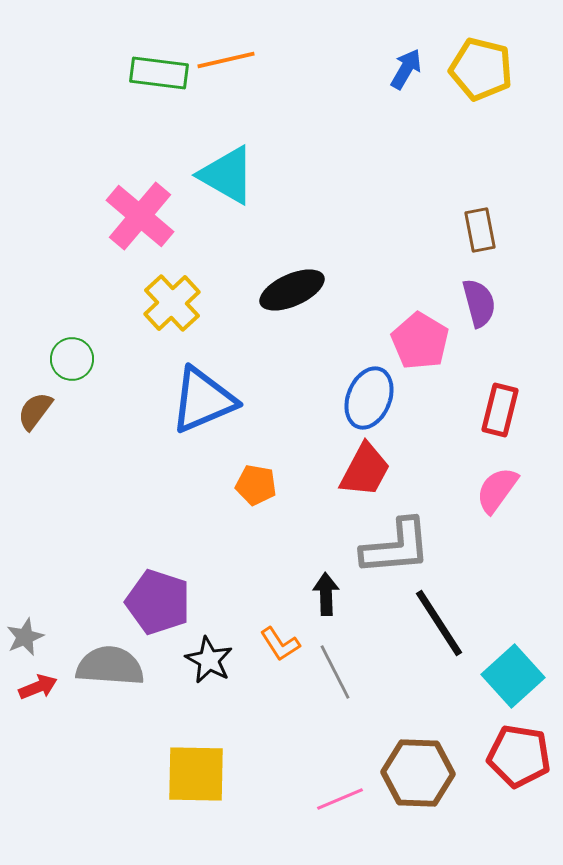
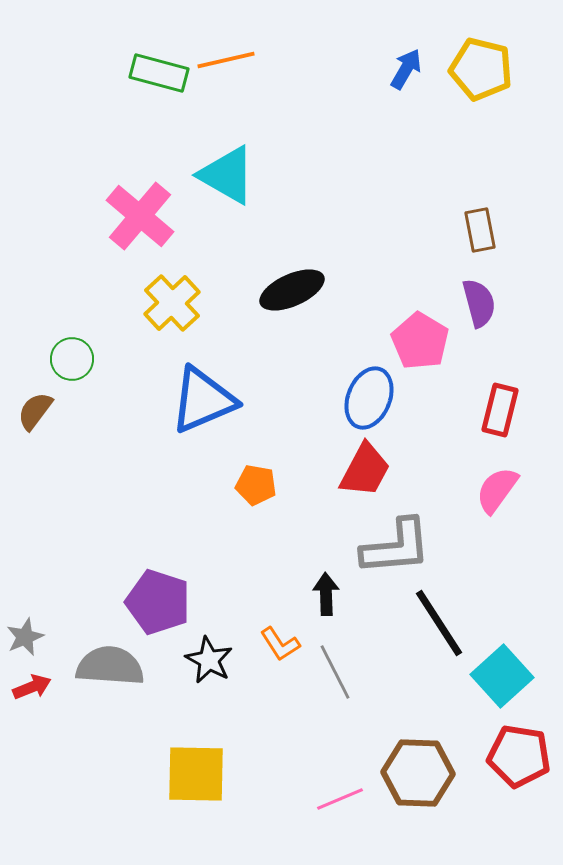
green rectangle: rotated 8 degrees clockwise
cyan square: moved 11 px left
red arrow: moved 6 px left
